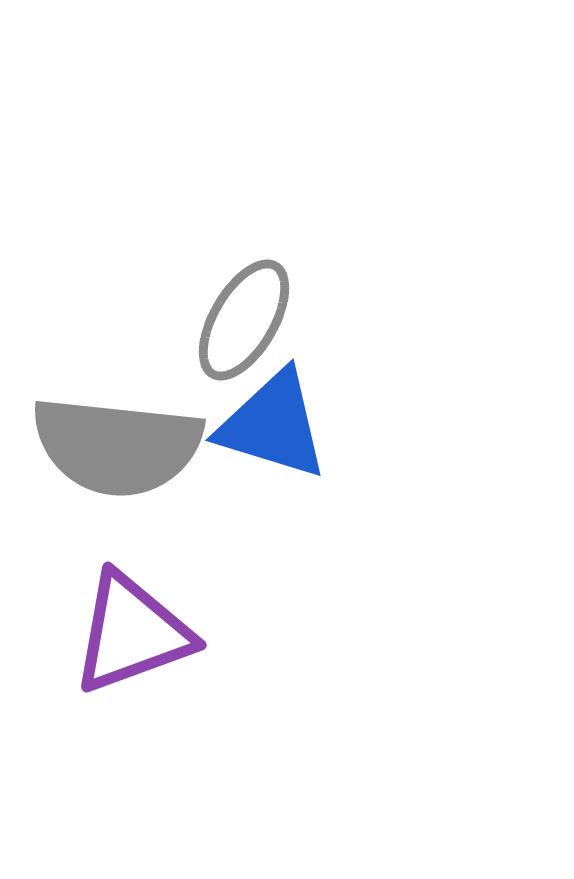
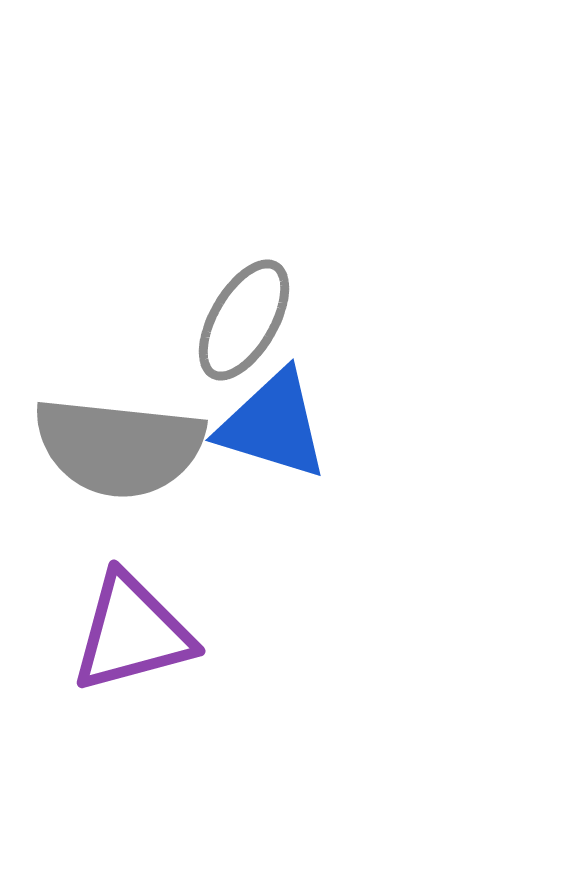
gray semicircle: moved 2 px right, 1 px down
purple triangle: rotated 5 degrees clockwise
